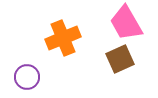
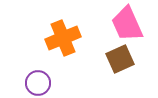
pink trapezoid: moved 1 px right, 1 px down; rotated 6 degrees clockwise
purple circle: moved 11 px right, 6 px down
